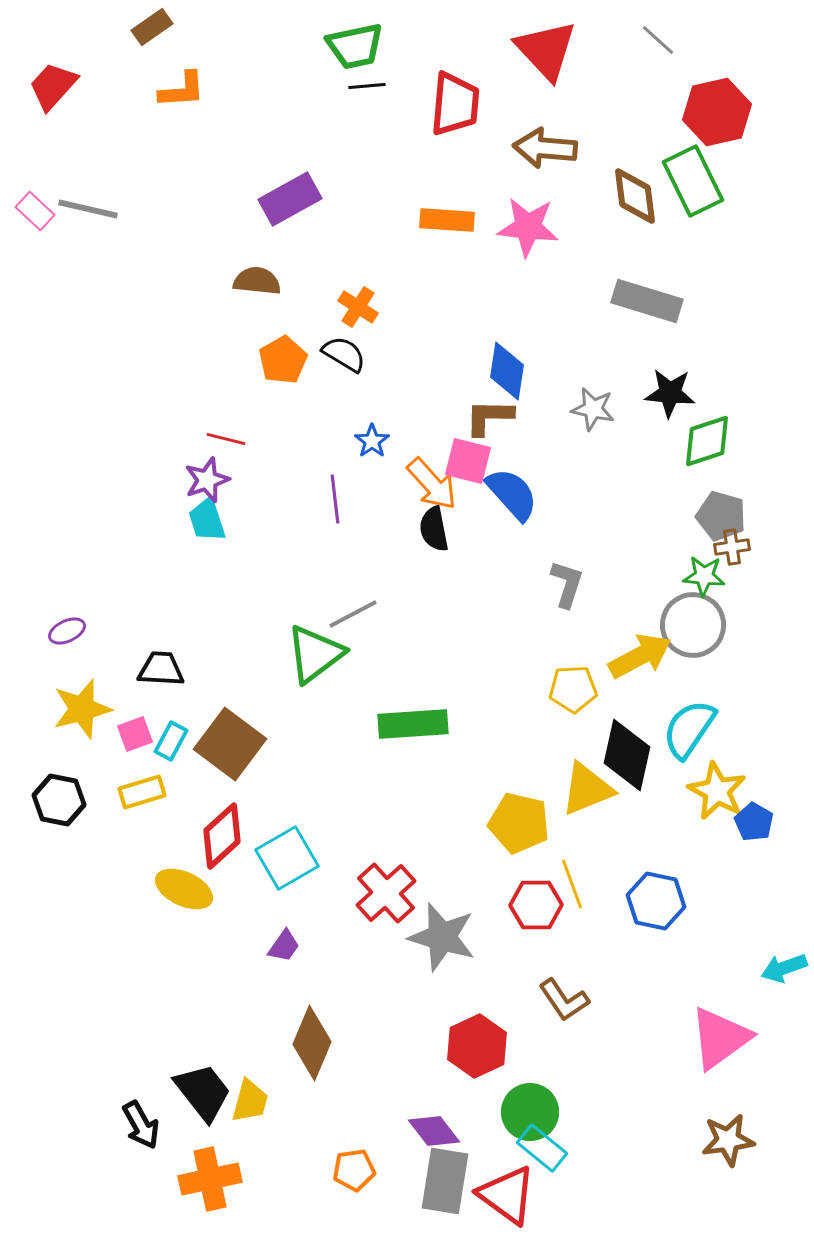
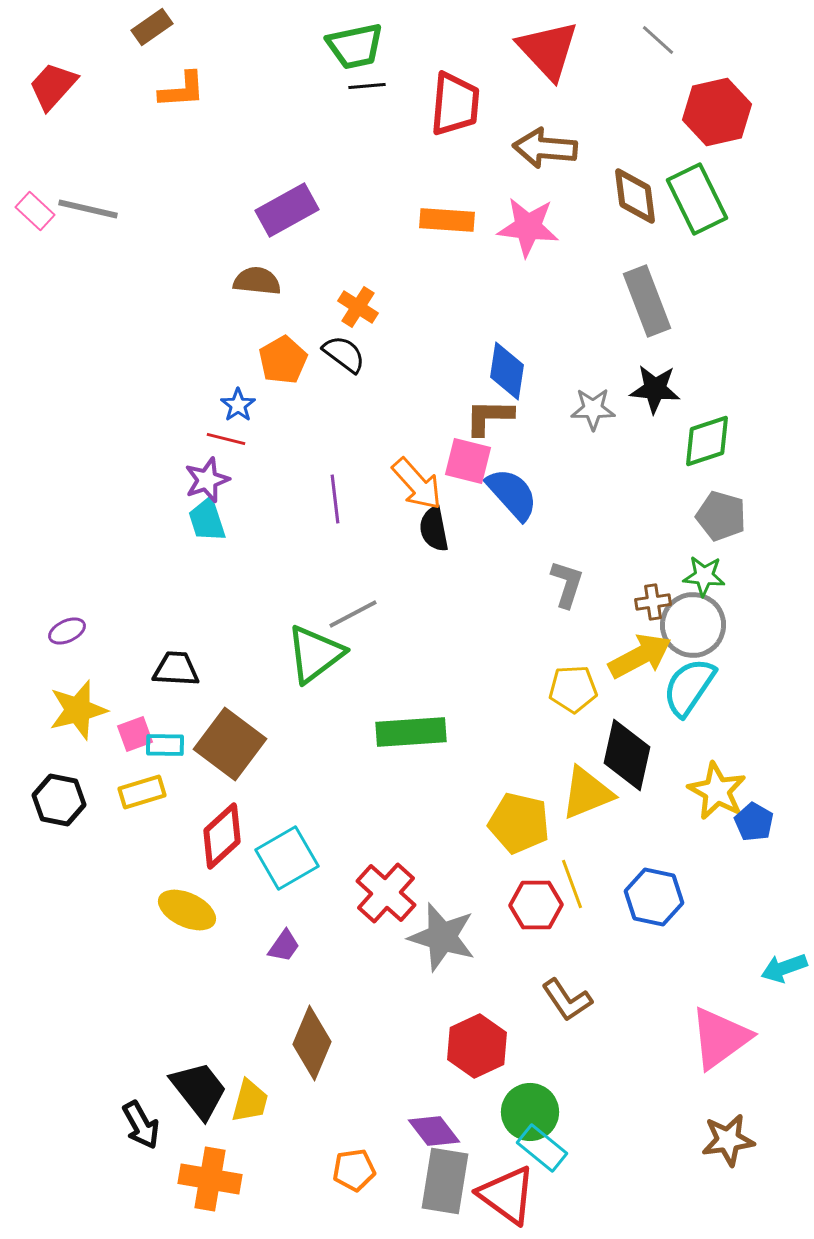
red triangle at (546, 50): moved 2 px right
green rectangle at (693, 181): moved 4 px right, 18 px down
purple rectangle at (290, 199): moved 3 px left, 11 px down
gray rectangle at (647, 301): rotated 52 degrees clockwise
black semicircle at (344, 354): rotated 6 degrees clockwise
black star at (670, 393): moved 15 px left, 4 px up
gray star at (593, 409): rotated 12 degrees counterclockwise
blue star at (372, 441): moved 134 px left, 36 px up
orange arrow at (432, 484): moved 15 px left
brown cross at (732, 547): moved 79 px left, 55 px down
black trapezoid at (161, 669): moved 15 px right
yellow star at (82, 709): moved 4 px left, 1 px down
green rectangle at (413, 724): moved 2 px left, 8 px down
cyan semicircle at (689, 729): moved 42 px up
cyan rectangle at (171, 741): moved 6 px left, 4 px down; rotated 63 degrees clockwise
yellow triangle at (587, 789): moved 4 px down
yellow ellipse at (184, 889): moved 3 px right, 21 px down
red cross at (386, 893): rotated 6 degrees counterclockwise
blue hexagon at (656, 901): moved 2 px left, 4 px up
brown L-shape at (564, 1000): moved 3 px right
black trapezoid at (203, 1092): moved 4 px left, 2 px up
orange cross at (210, 1179): rotated 22 degrees clockwise
